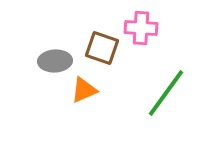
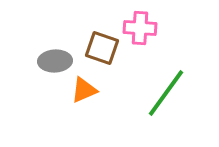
pink cross: moved 1 px left
